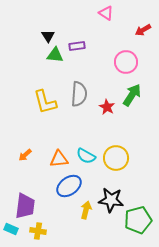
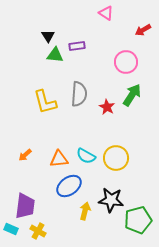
yellow arrow: moved 1 px left, 1 px down
yellow cross: rotated 21 degrees clockwise
